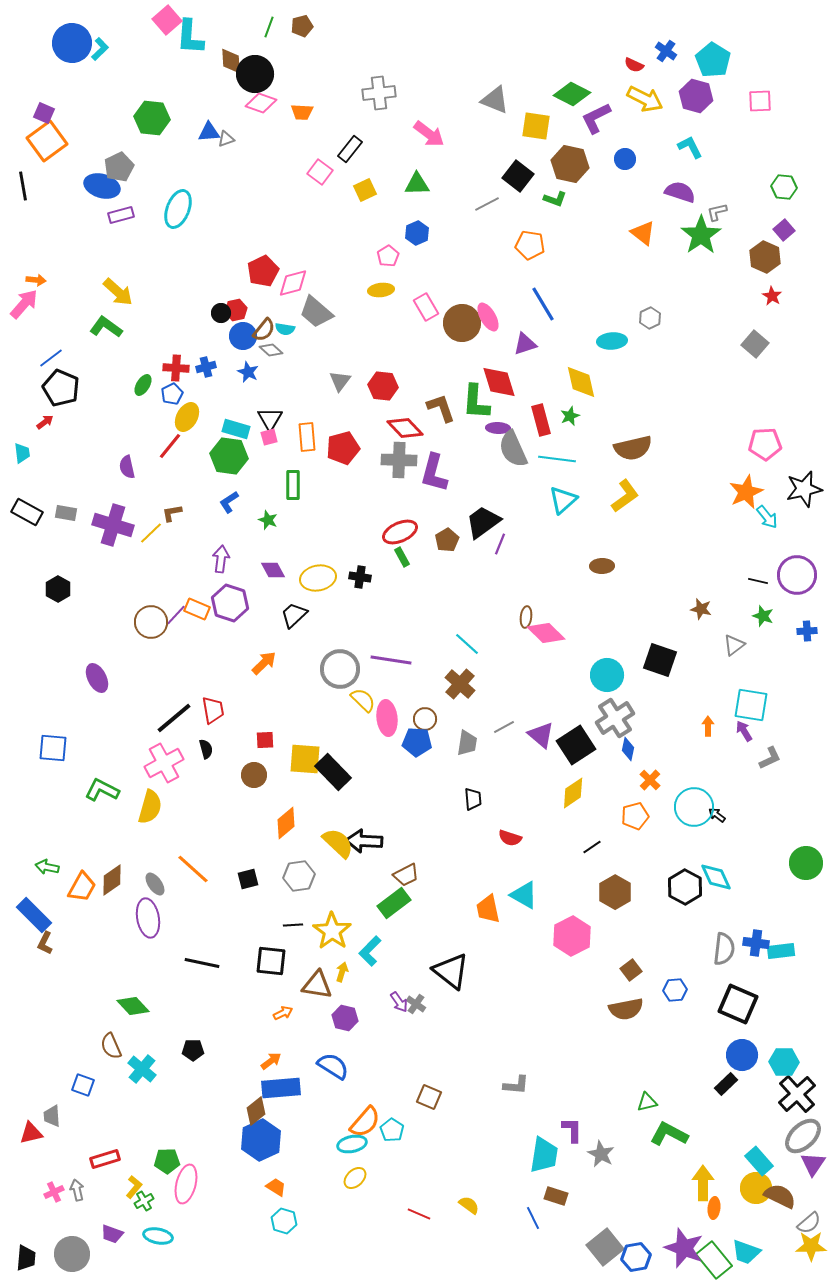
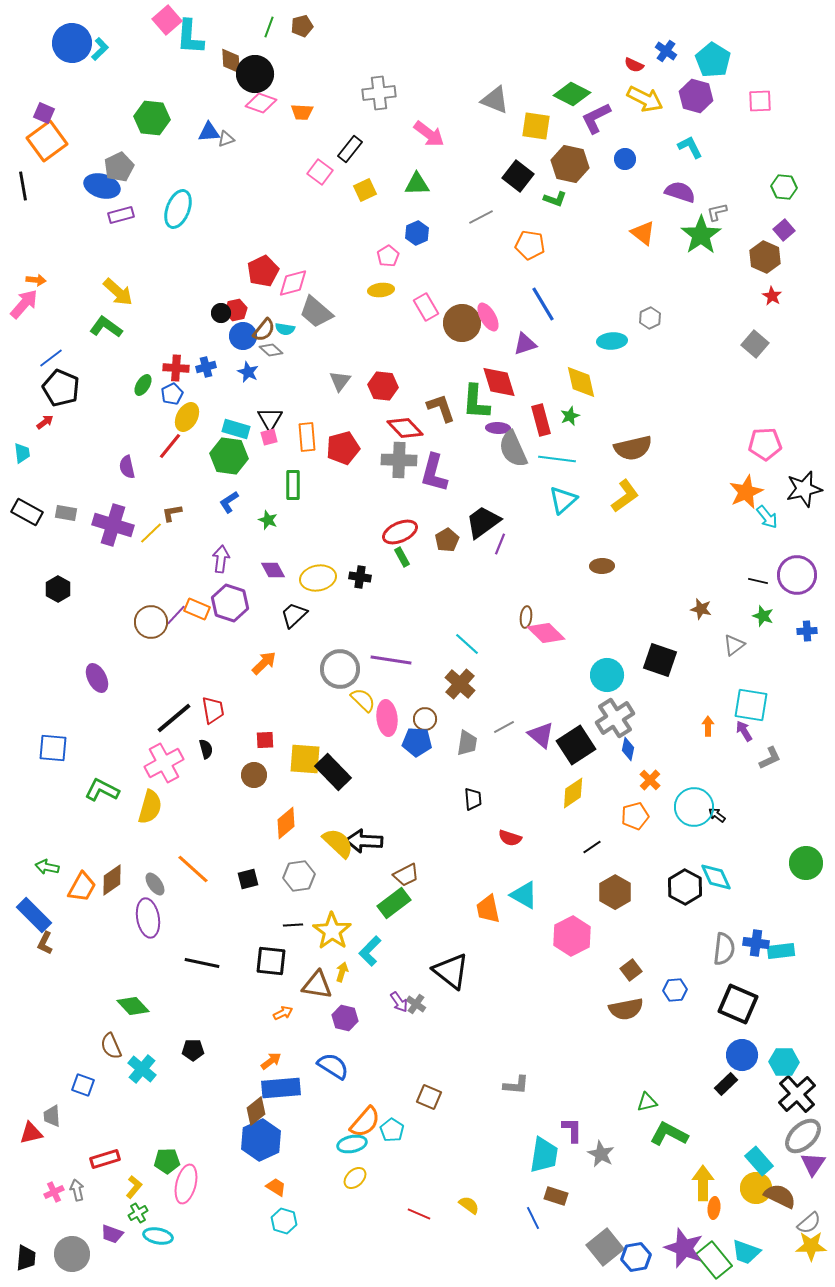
gray line at (487, 204): moved 6 px left, 13 px down
green cross at (144, 1201): moved 6 px left, 12 px down
